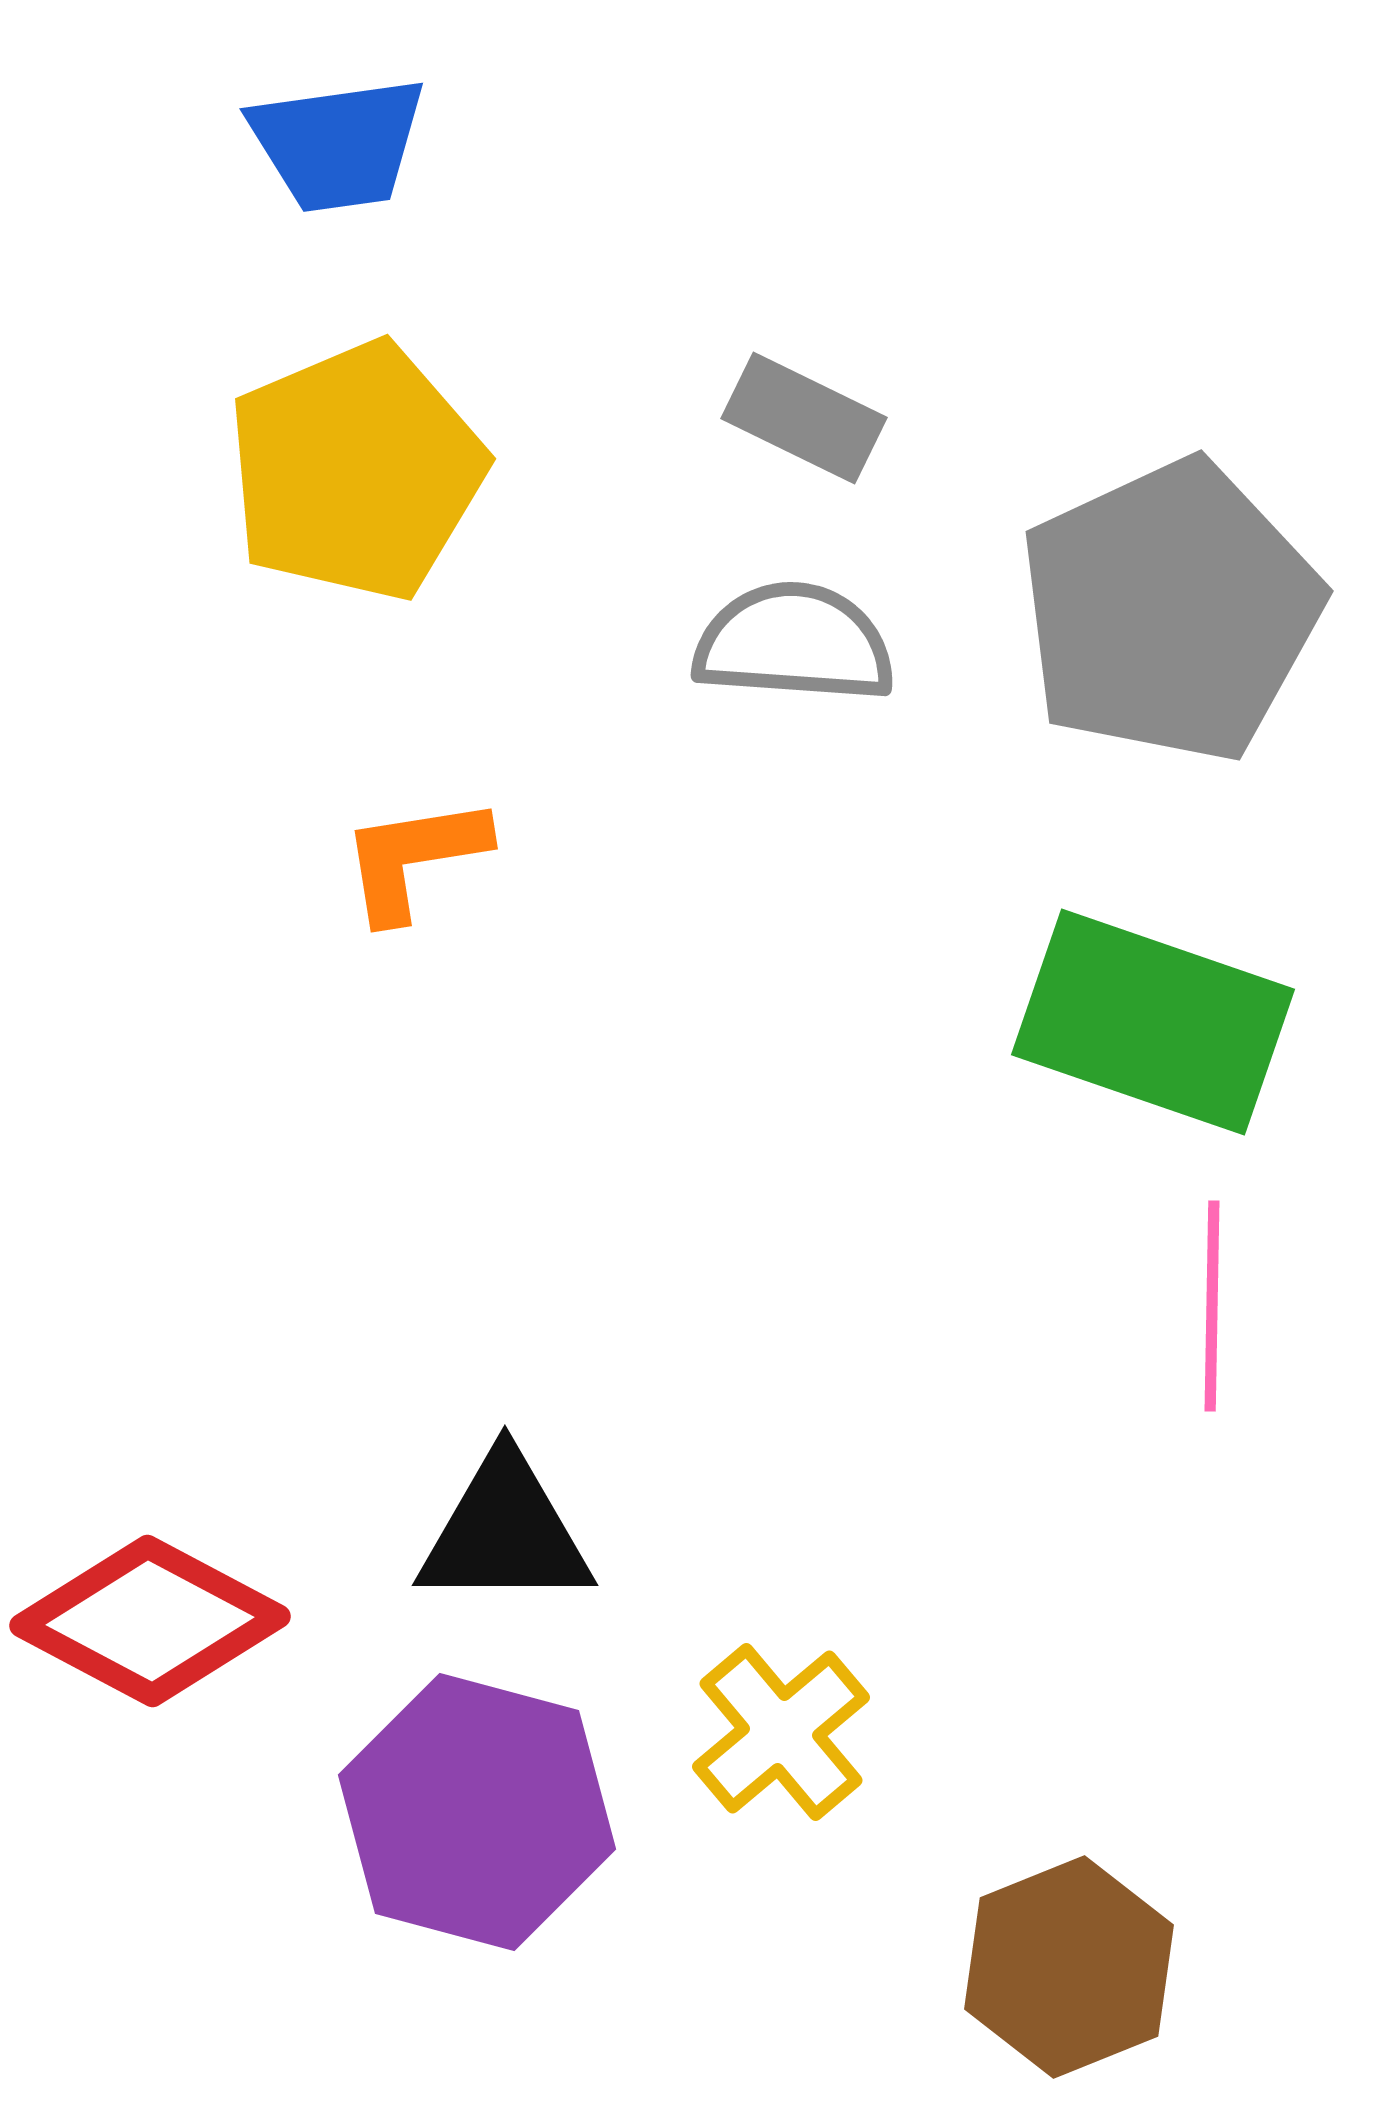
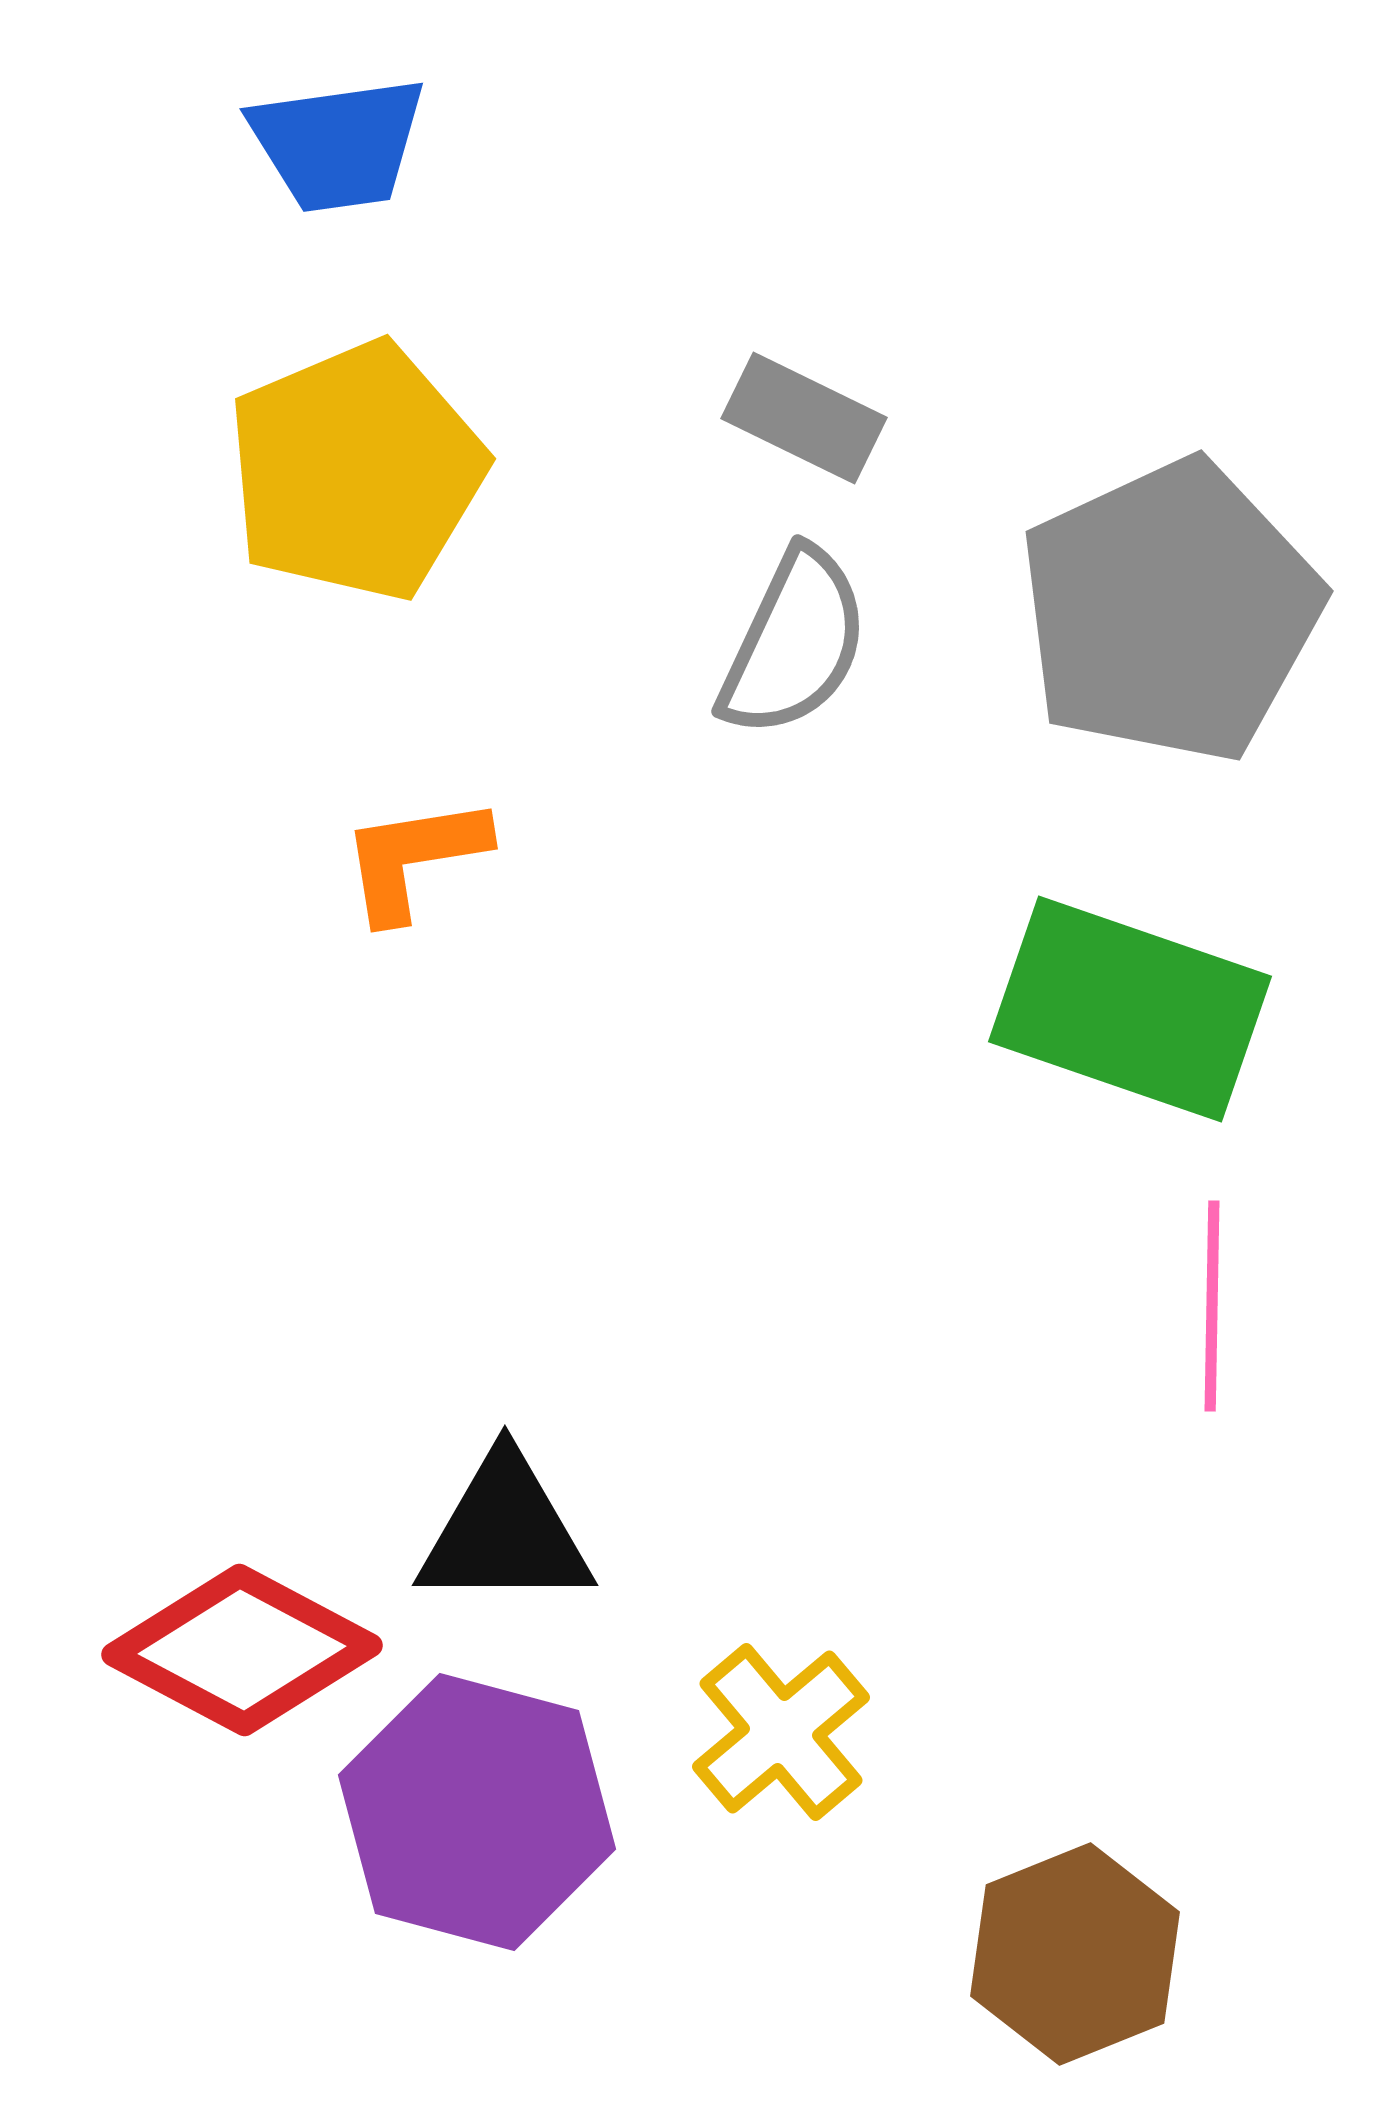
gray semicircle: rotated 111 degrees clockwise
green rectangle: moved 23 px left, 13 px up
red diamond: moved 92 px right, 29 px down
brown hexagon: moved 6 px right, 13 px up
